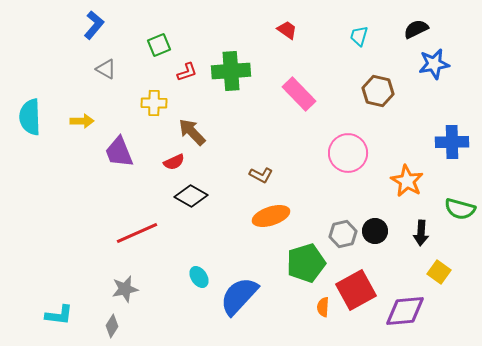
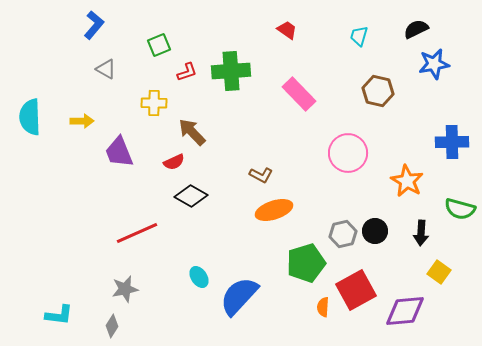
orange ellipse: moved 3 px right, 6 px up
